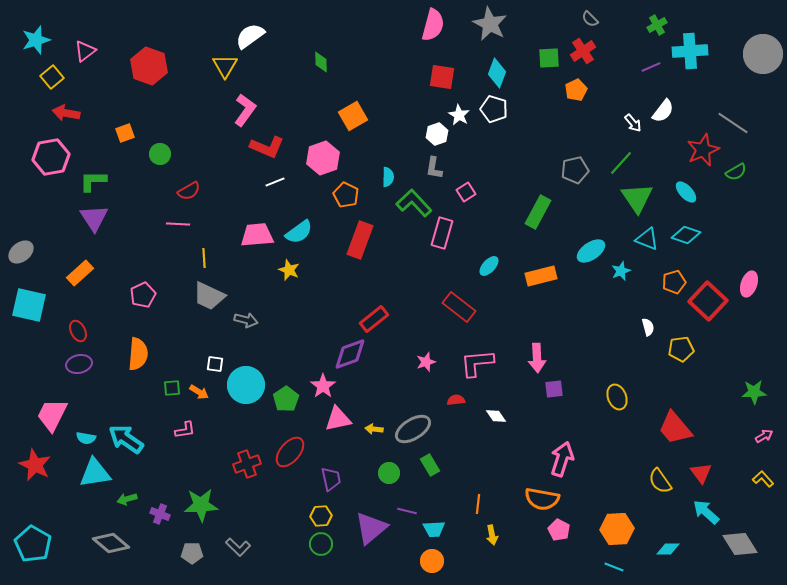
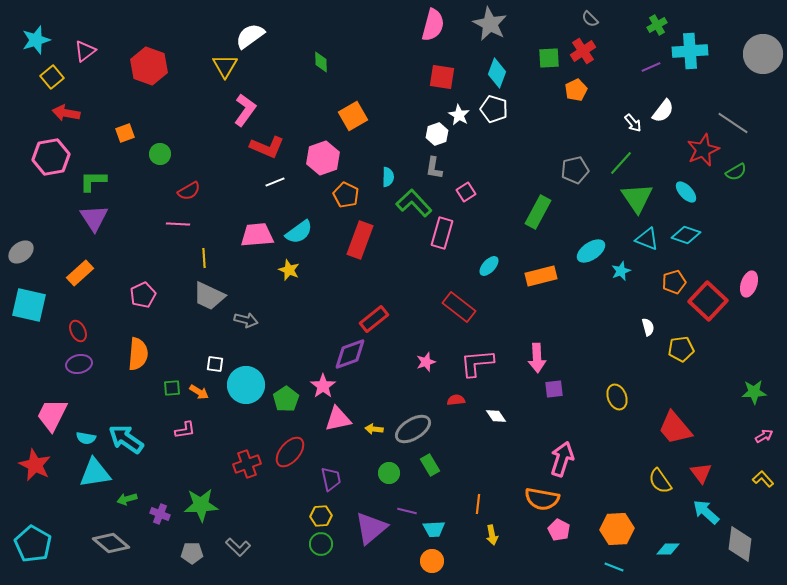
gray diamond at (740, 544): rotated 39 degrees clockwise
